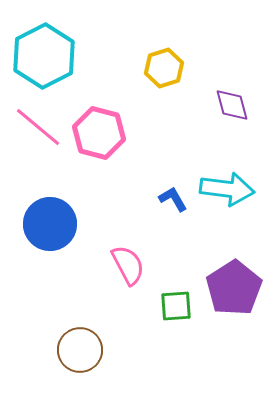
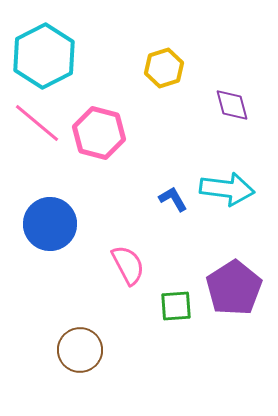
pink line: moved 1 px left, 4 px up
